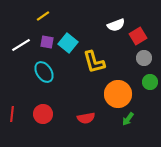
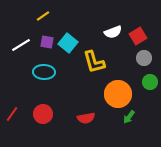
white semicircle: moved 3 px left, 7 px down
cyan ellipse: rotated 55 degrees counterclockwise
red line: rotated 28 degrees clockwise
green arrow: moved 1 px right, 2 px up
